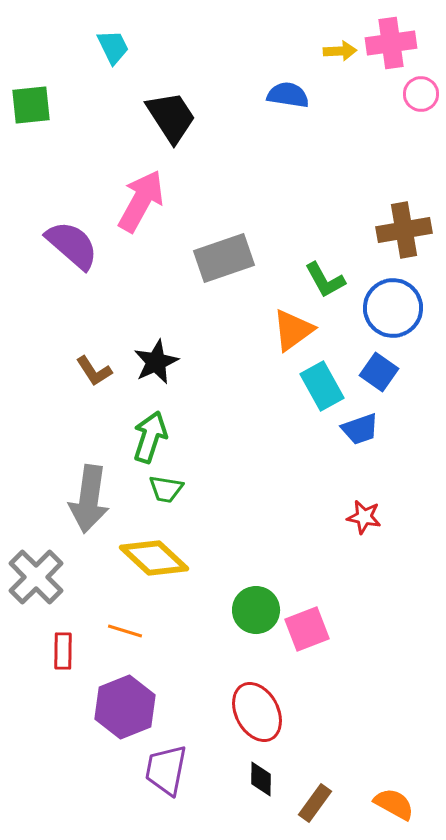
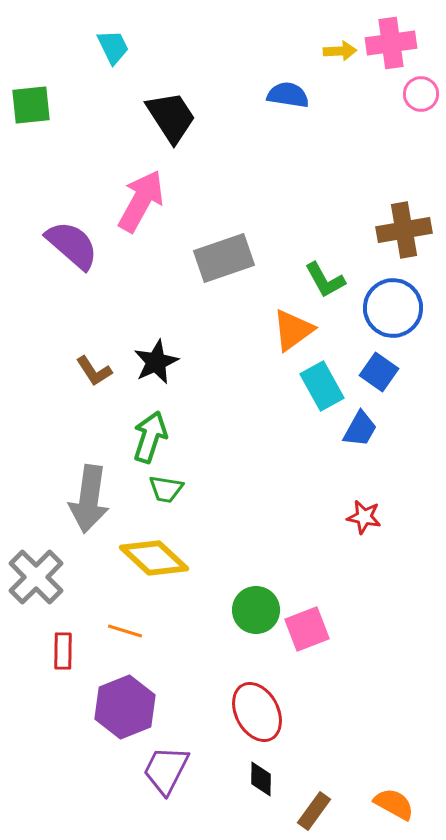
blue trapezoid: rotated 42 degrees counterclockwise
purple trapezoid: rotated 16 degrees clockwise
brown rectangle: moved 1 px left, 8 px down
